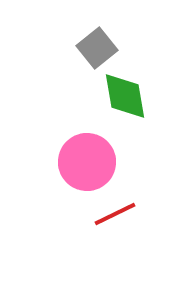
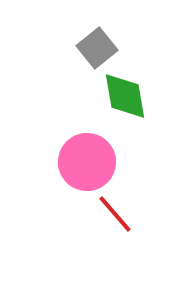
red line: rotated 75 degrees clockwise
